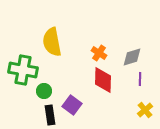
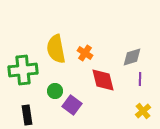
yellow semicircle: moved 4 px right, 7 px down
orange cross: moved 14 px left
green cross: rotated 16 degrees counterclockwise
red diamond: rotated 16 degrees counterclockwise
green circle: moved 11 px right
yellow cross: moved 2 px left, 1 px down
black rectangle: moved 23 px left
